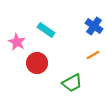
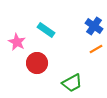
orange line: moved 3 px right, 6 px up
